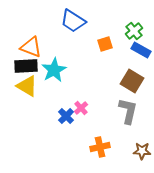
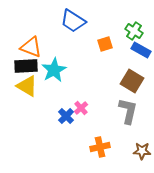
green cross: rotated 18 degrees counterclockwise
